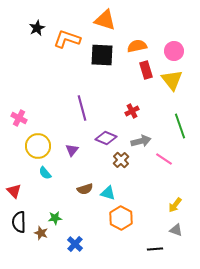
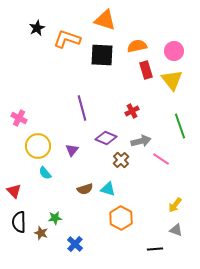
pink line: moved 3 px left
cyan triangle: moved 4 px up
